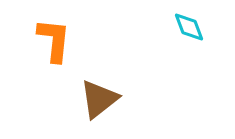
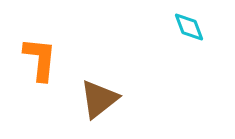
orange L-shape: moved 14 px left, 19 px down
